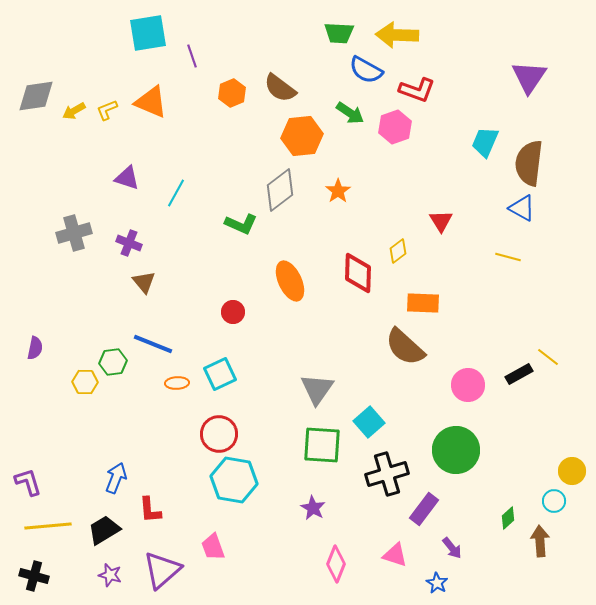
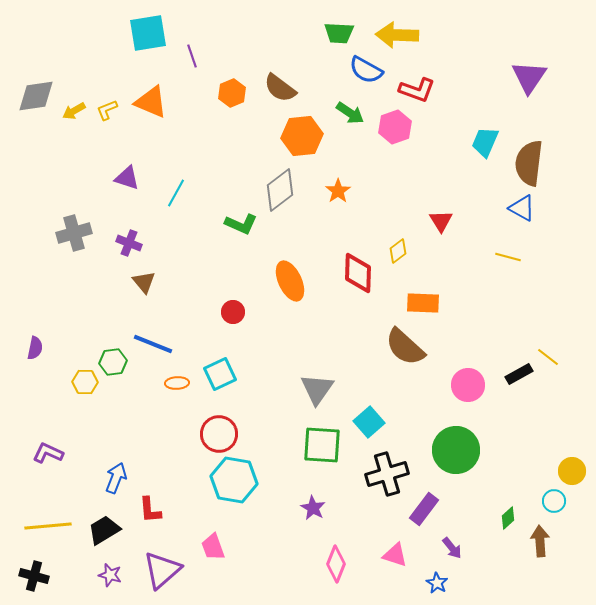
purple L-shape at (28, 482): moved 20 px right, 29 px up; rotated 48 degrees counterclockwise
